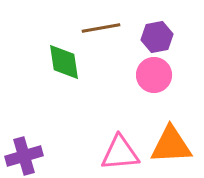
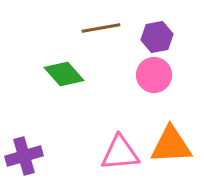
green diamond: moved 12 px down; rotated 33 degrees counterclockwise
